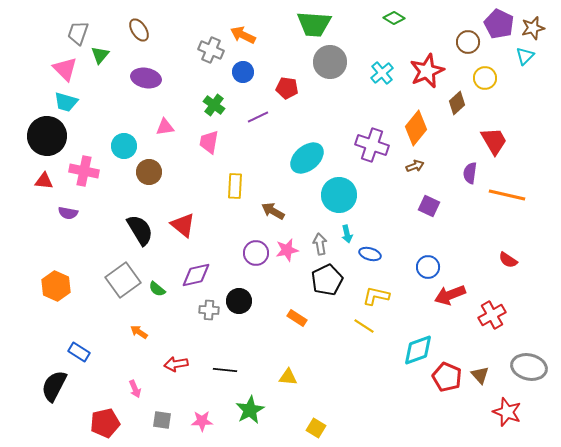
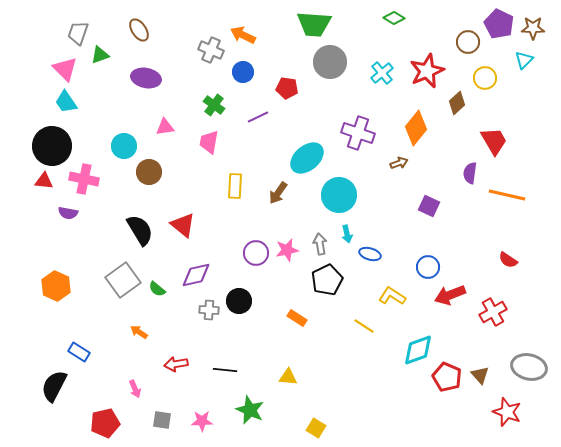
brown star at (533, 28): rotated 15 degrees clockwise
green triangle at (100, 55): rotated 30 degrees clockwise
cyan triangle at (525, 56): moved 1 px left, 4 px down
cyan trapezoid at (66, 102): rotated 40 degrees clockwise
black circle at (47, 136): moved 5 px right, 10 px down
purple cross at (372, 145): moved 14 px left, 12 px up
brown arrow at (415, 166): moved 16 px left, 3 px up
pink cross at (84, 171): moved 8 px down
brown arrow at (273, 211): moved 5 px right, 18 px up; rotated 85 degrees counterclockwise
yellow L-shape at (376, 296): moved 16 px right; rotated 20 degrees clockwise
red cross at (492, 315): moved 1 px right, 3 px up
green star at (250, 410): rotated 20 degrees counterclockwise
